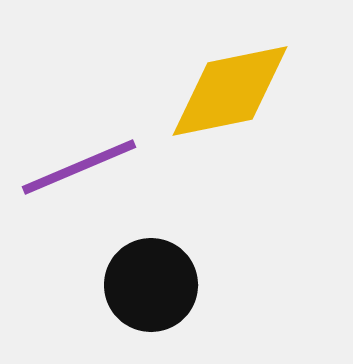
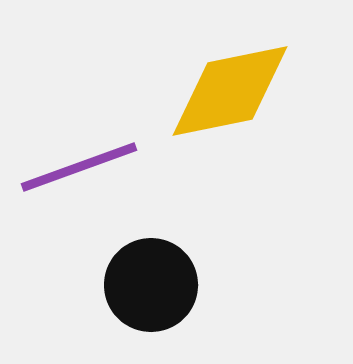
purple line: rotated 3 degrees clockwise
